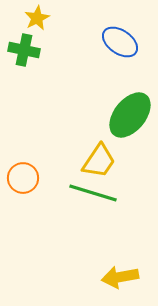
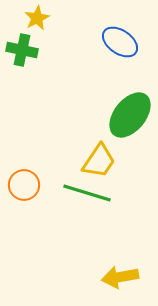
green cross: moved 2 px left
orange circle: moved 1 px right, 7 px down
green line: moved 6 px left
